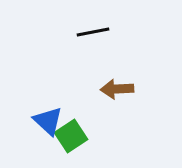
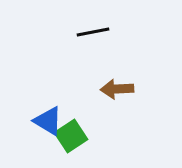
blue triangle: rotated 12 degrees counterclockwise
